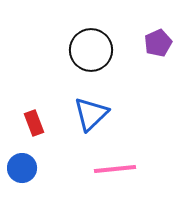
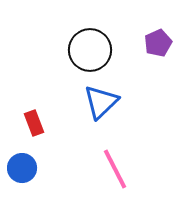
black circle: moved 1 px left
blue triangle: moved 10 px right, 12 px up
pink line: rotated 69 degrees clockwise
